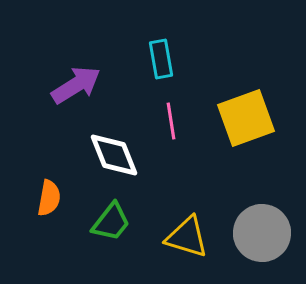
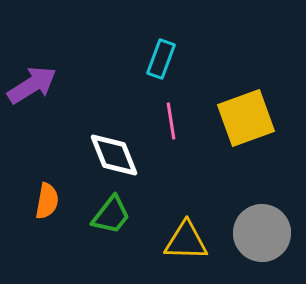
cyan rectangle: rotated 30 degrees clockwise
purple arrow: moved 44 px left
orange semicircle: moved 2 px left, 3 px down
green trapezoid: moved 7 px up
yellow triangle: moved 1 px left, 4 px down; rotated 15 degrees counterclockwise
